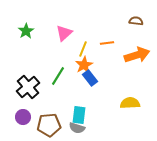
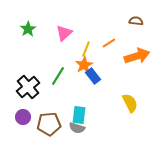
green star: moved 2 px right, 2 px up
orange line: moved 2 px right; rotated 24 degrees counterclockwise
yellow line: moved 3 px right
orange arrow: moved 1 px down
blue rectangle: moved 3 px right, 2 px up
yellow semicircle: rotated 66 degrees clockwise
brown pentagon: moved 1 px up
